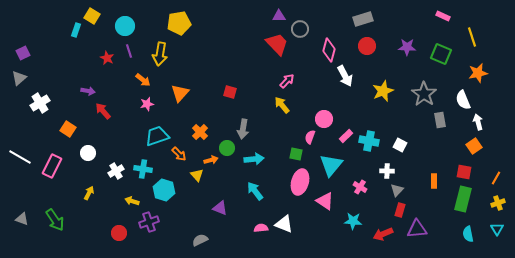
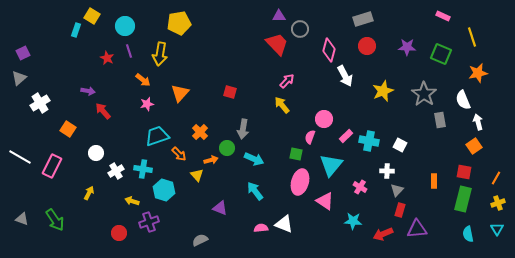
white circle at (88, 153): moved 8 px right
cyan arrow at (254, 159): rotated 30 degrees clockwise
